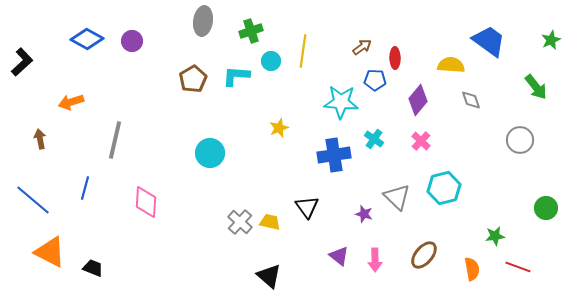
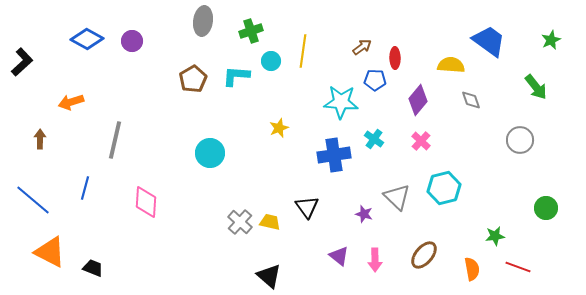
brown arrow at (40, 139): rotated 12 degrees clockwise
